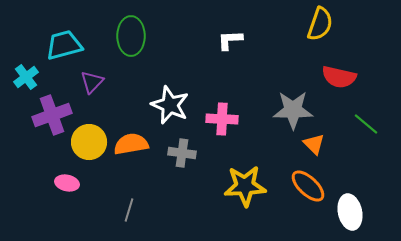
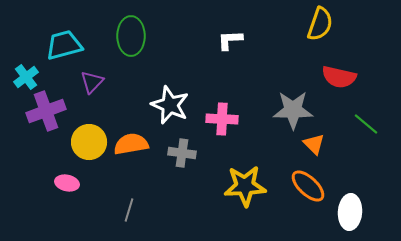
purple cross: moved 6 px left, 4 px up
white ellipse: rotated 16 degrees clockwise
